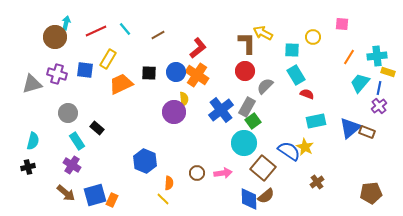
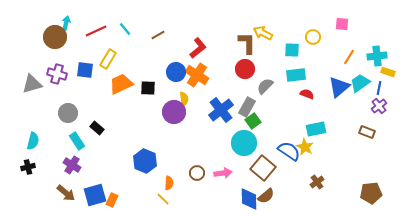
red circle at (245, 71): moved 2 px up
black square at (149, 73): moved 1 px left, 15 px down
cyan rectangle at (296, 75): rotated 66 degrees counterclockwise
cyan trapezoid at (360, 83): rotated 15 degrees clockwise
cyan rectangle at (316, 121): moved 8 px down
blue triangle at (350, 128): moved 11 px left, 41 px up
